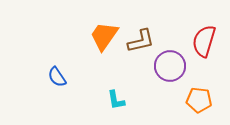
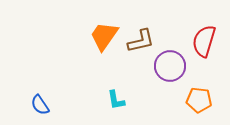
blue semicircle: moved 17 px left, 28 px down
